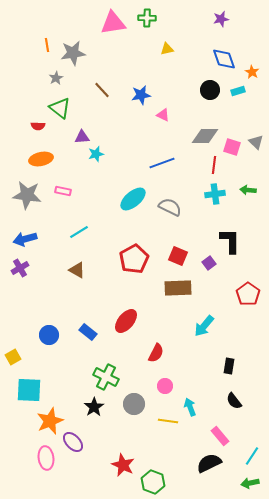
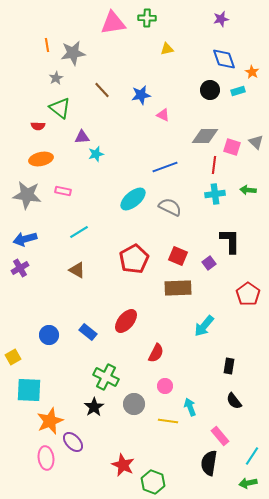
blue line at (162, 163): moved 3 px right, 4 px down
black semicircle at (209, 463): rotated 55 degrees counterclockwise
green arrow at (250, 483): moved 2 px left
